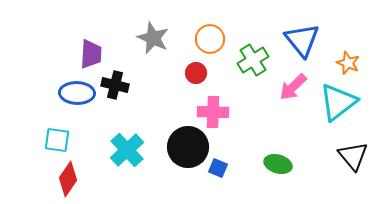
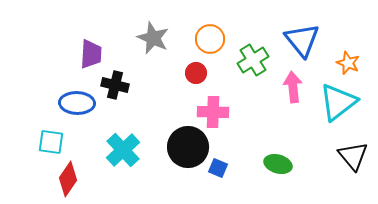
pink arrow: rotated 128 degrees clockwise
blue ellipse: moved 10 px down
cyan square: moved 6 px left, 2 px down
cyan cross: moved 4 px left
